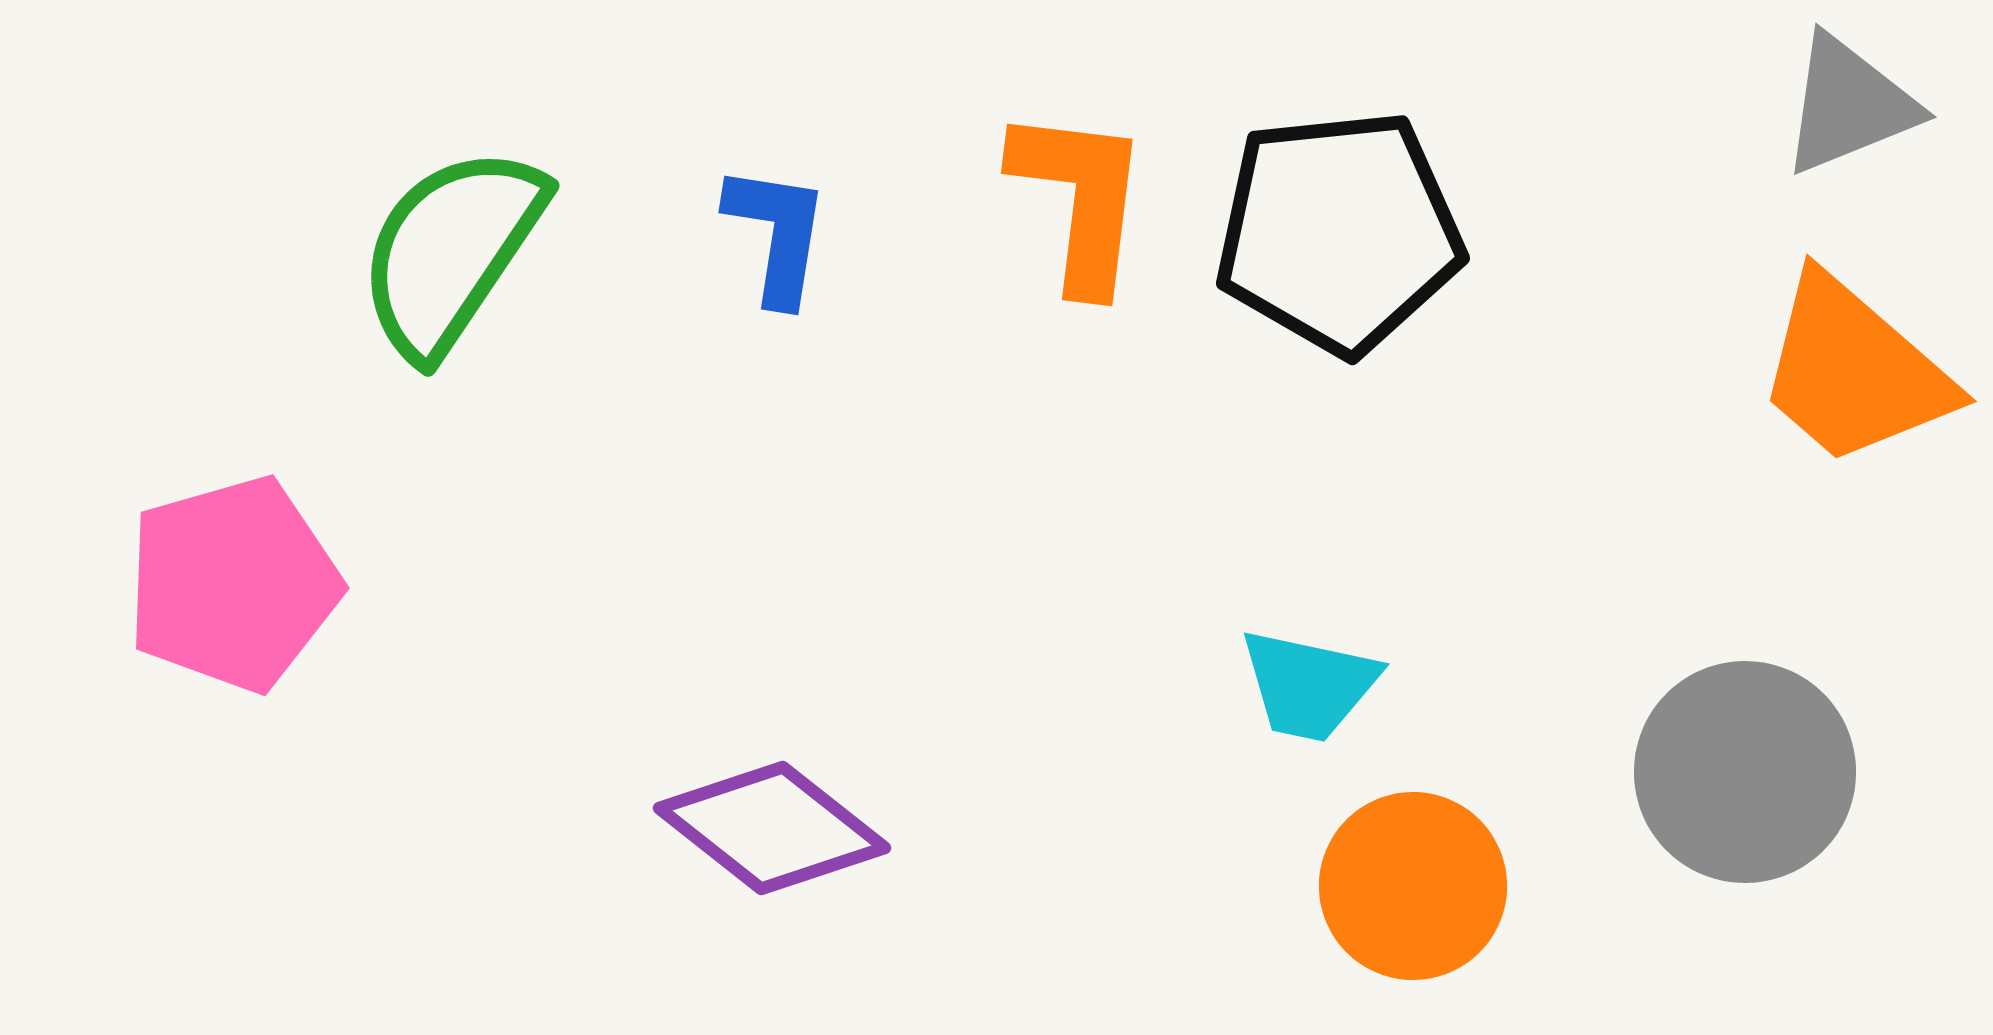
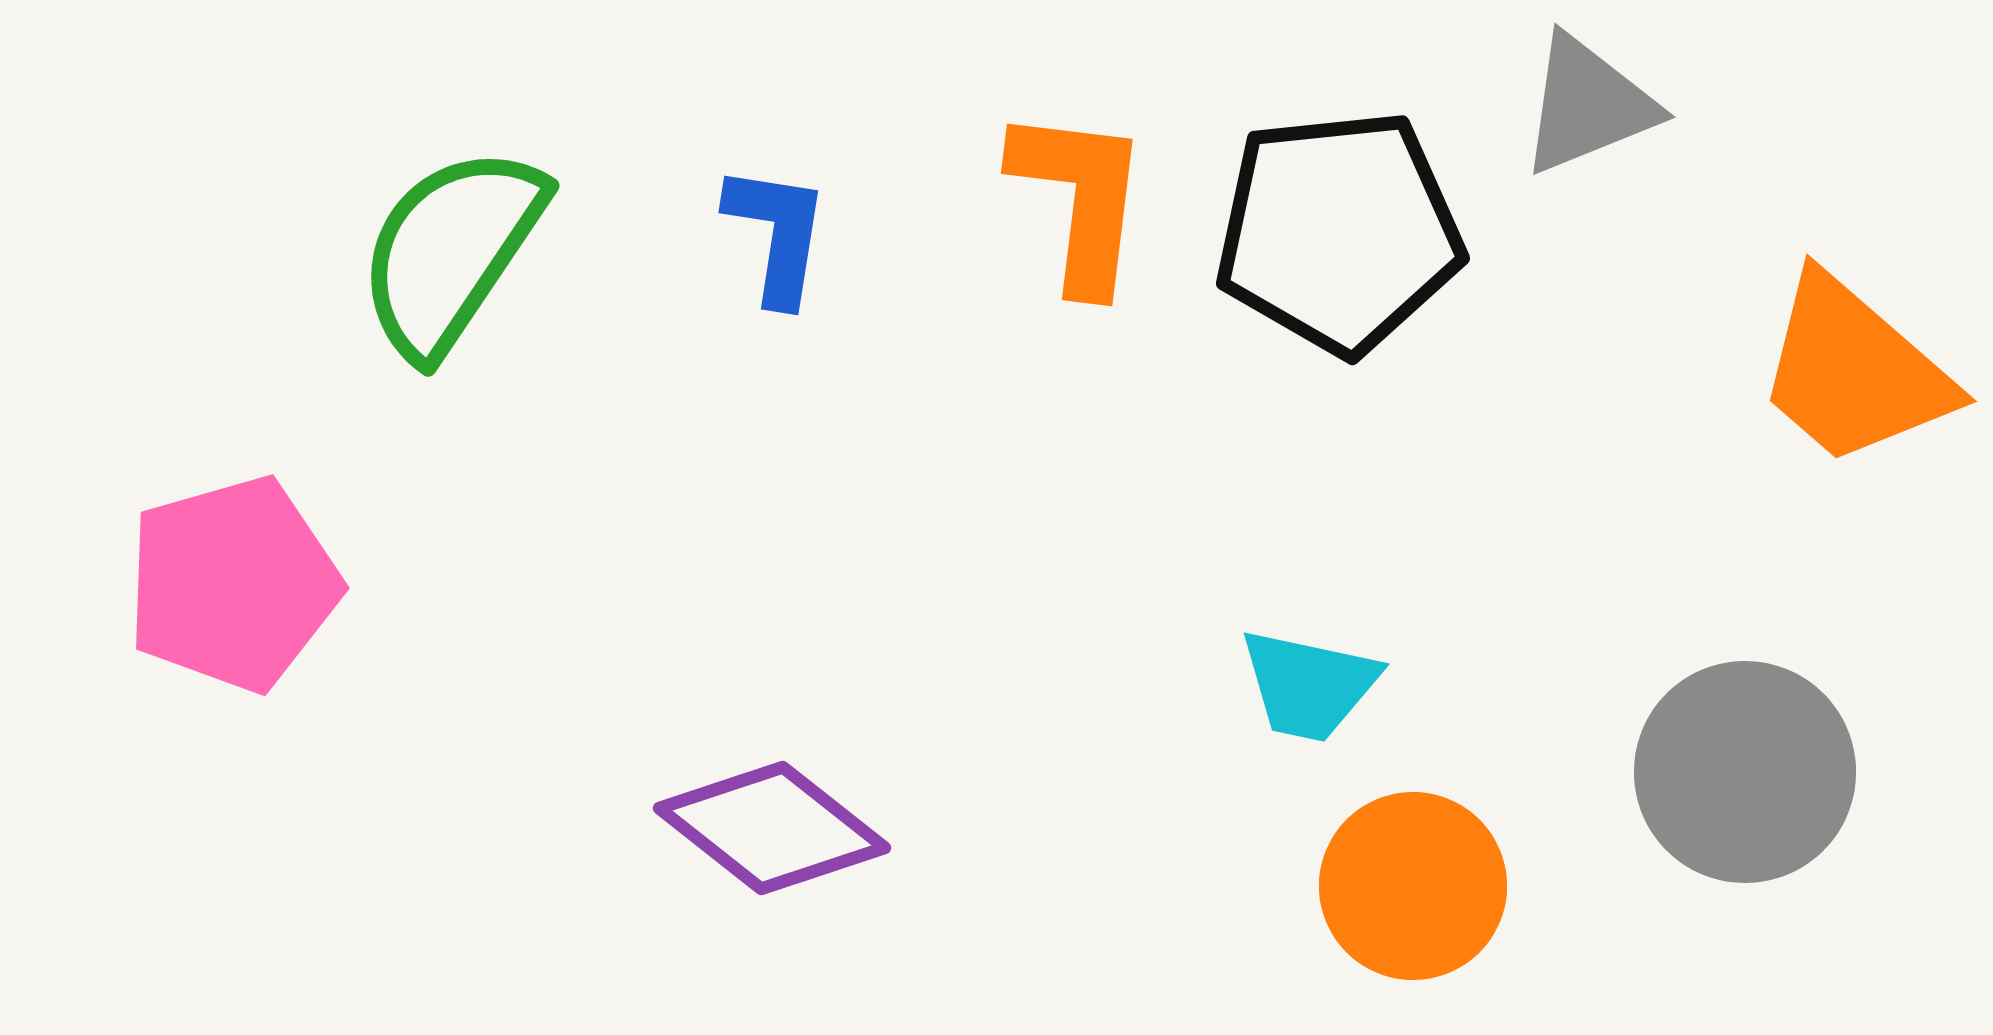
gray triangle: moved 261 px left
